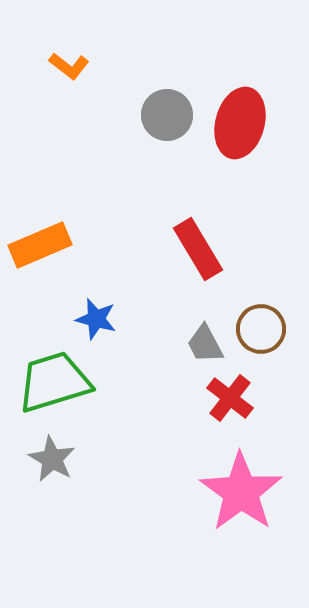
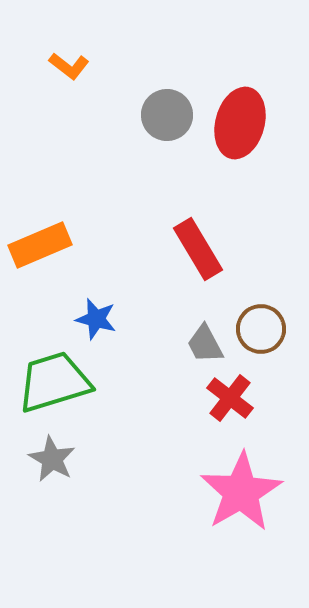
pink star: rotated 6 degrees clockwise
